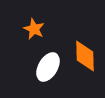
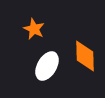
white ellipse: moved 1 px left, 1 px up
